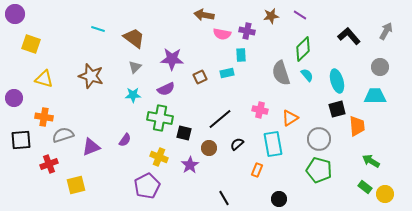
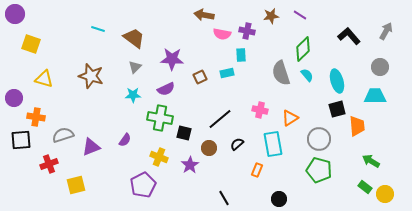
orange cross at (44, 117): moved 8 px left
purple pentagon at (147, 186): moved 4 px left, 1 px up
